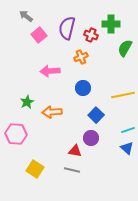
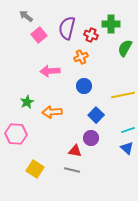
blue circle: moved 1 px right, 2 px up
